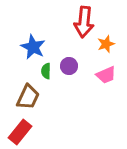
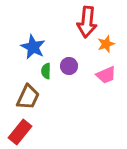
red arrow: moved 3 px right
